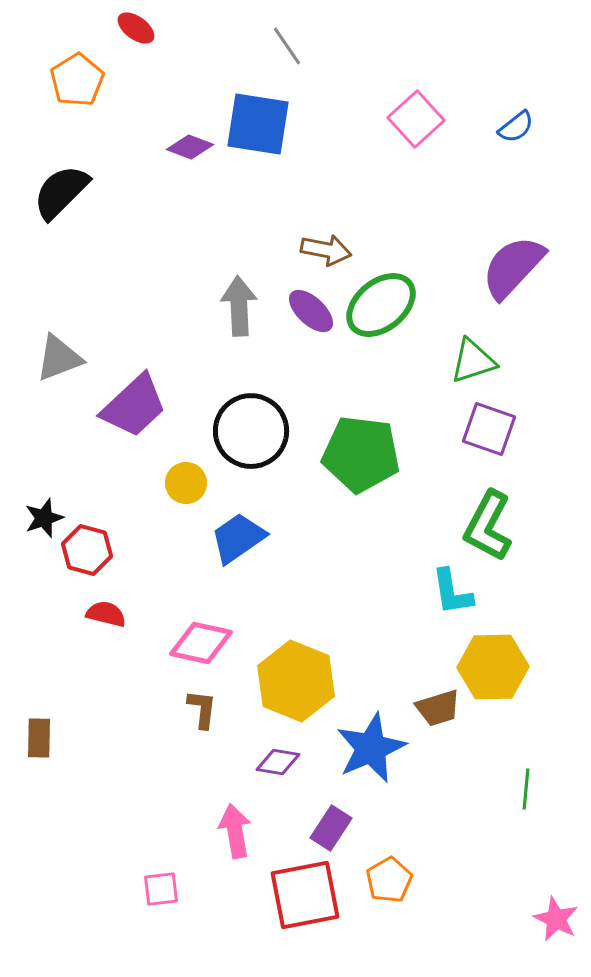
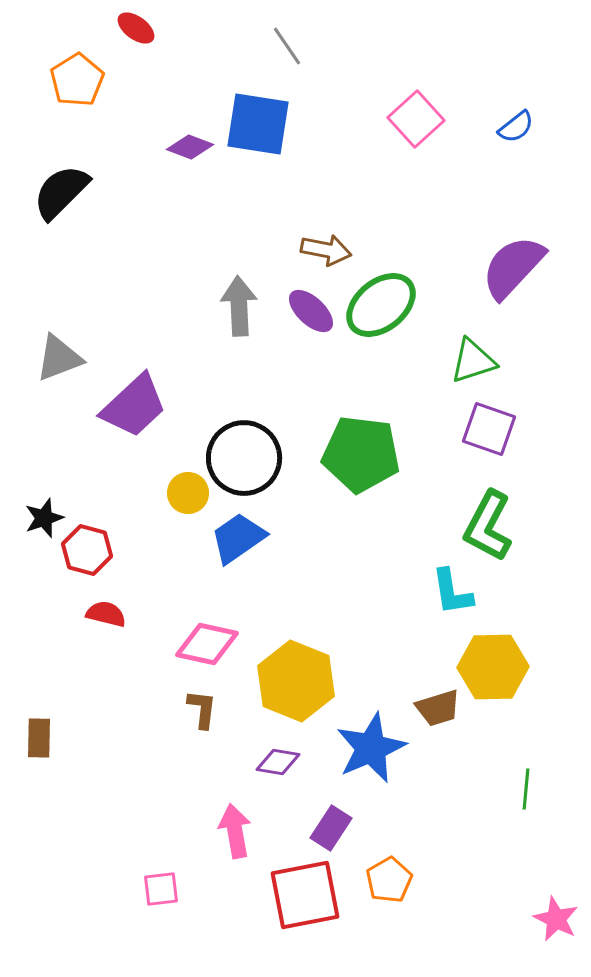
black circle at (251, 431): moved 7 px left, 27 px down
yellow circle at (186, 483): moved 2 px right, 10 px down
pink diamond at (201, 643): moved 6 px right, 1 px down
